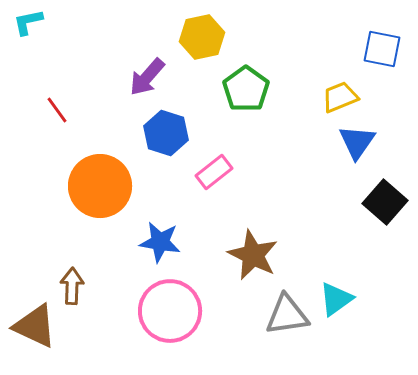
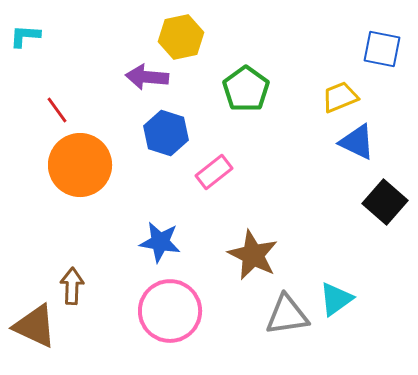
cyan L-shape: moved 3 px left, 14 px down; rotated 16 degrees clockwise
yellow hexagon: moved 21 px left
purple arrow: rotated 54 degrees clockwise
blue triangle: rotated 39 degrees counterclockwise
orange circle: moved 20 px left, 21 px up
